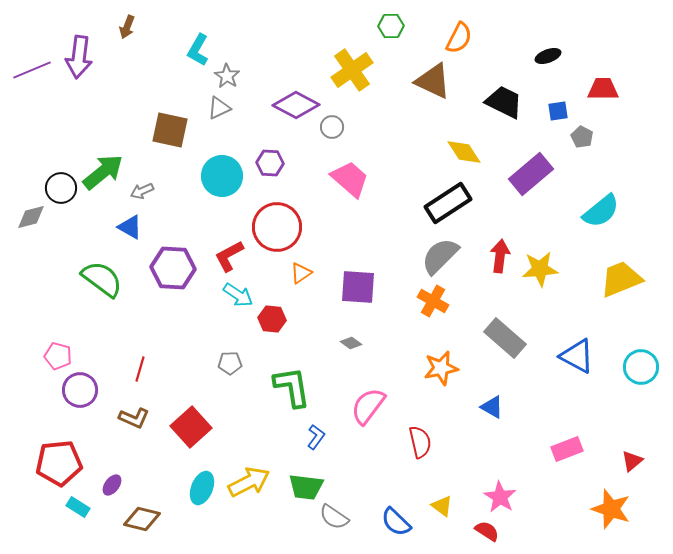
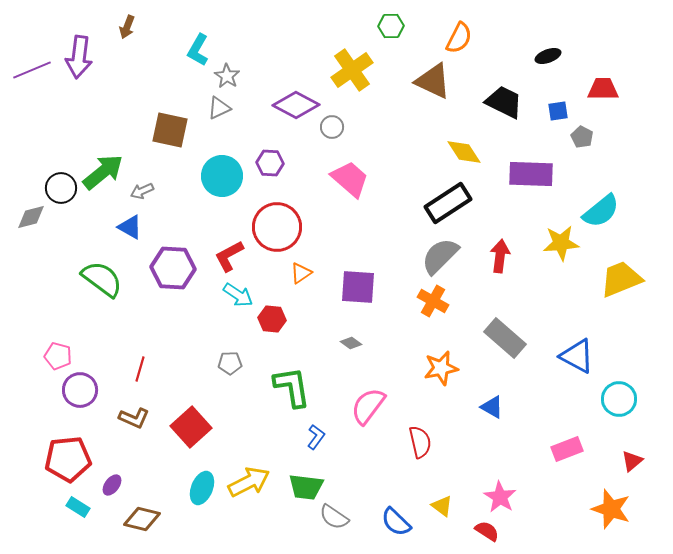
purple rectangle at (531, 174): rotated 42 degrees clockwise
yellow star at (540, 269): moved 21 px right, 26 px up
cyan circle at (641, 367): moved 22 px left, 32 px down
red pentagon at (59, 463): moved 9 px right, 4 px up
